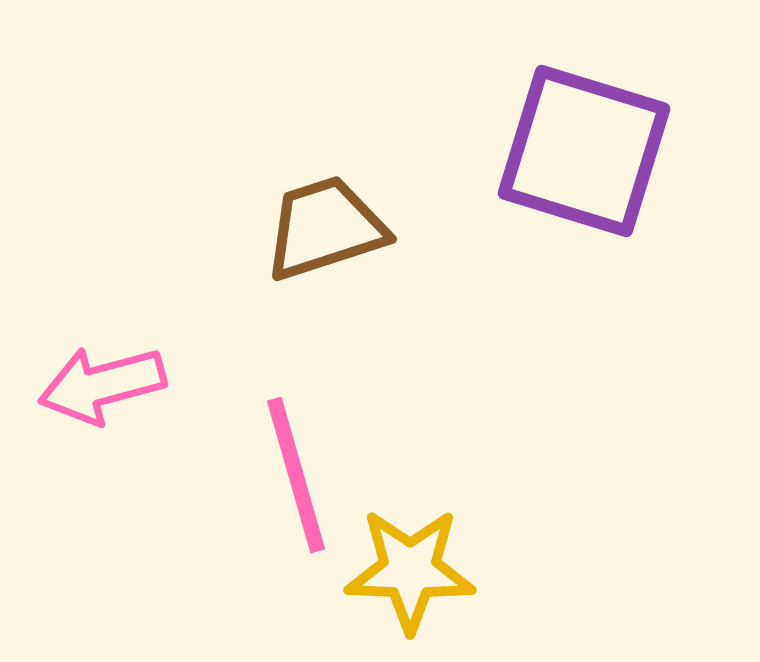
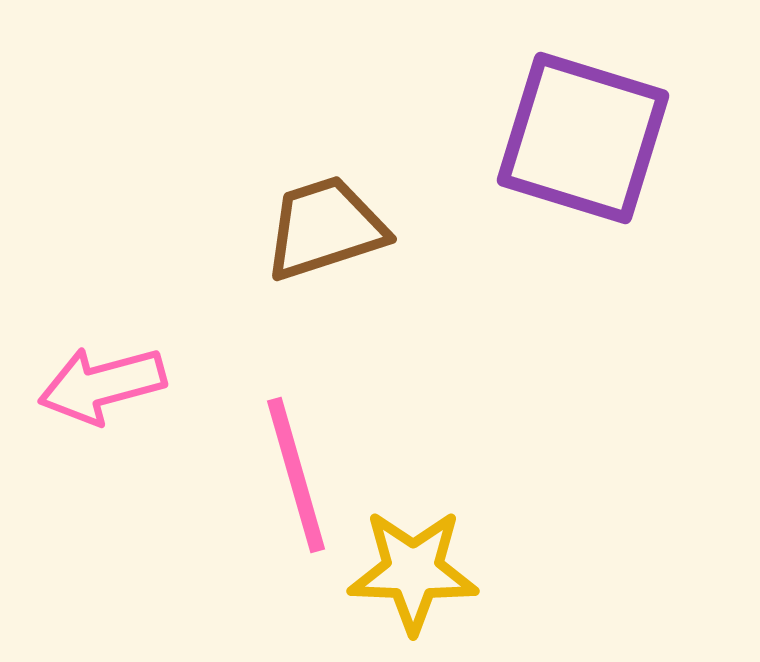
purple square: moved 1 px left, 13 px up
yellow star: moved 3 px right, 1 px down
